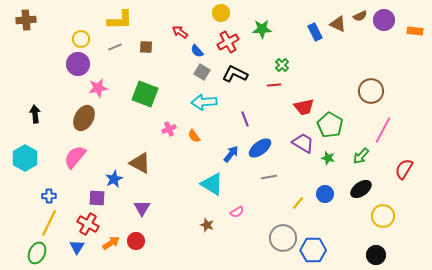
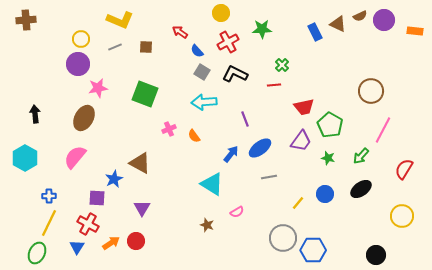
yellow L-shape at (120, 20): rotated 24 degrees clockwise
purple trapezoid at (303, 143): moved 2 px left, 2 px up; rotated 95 degrees clockwise
yellow circle at (383, 216): moved 19 px right
